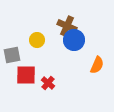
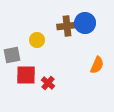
brown cross: rotated 30 degrees counterclockwise
blue circle: moved 11 px right, 17 px up
